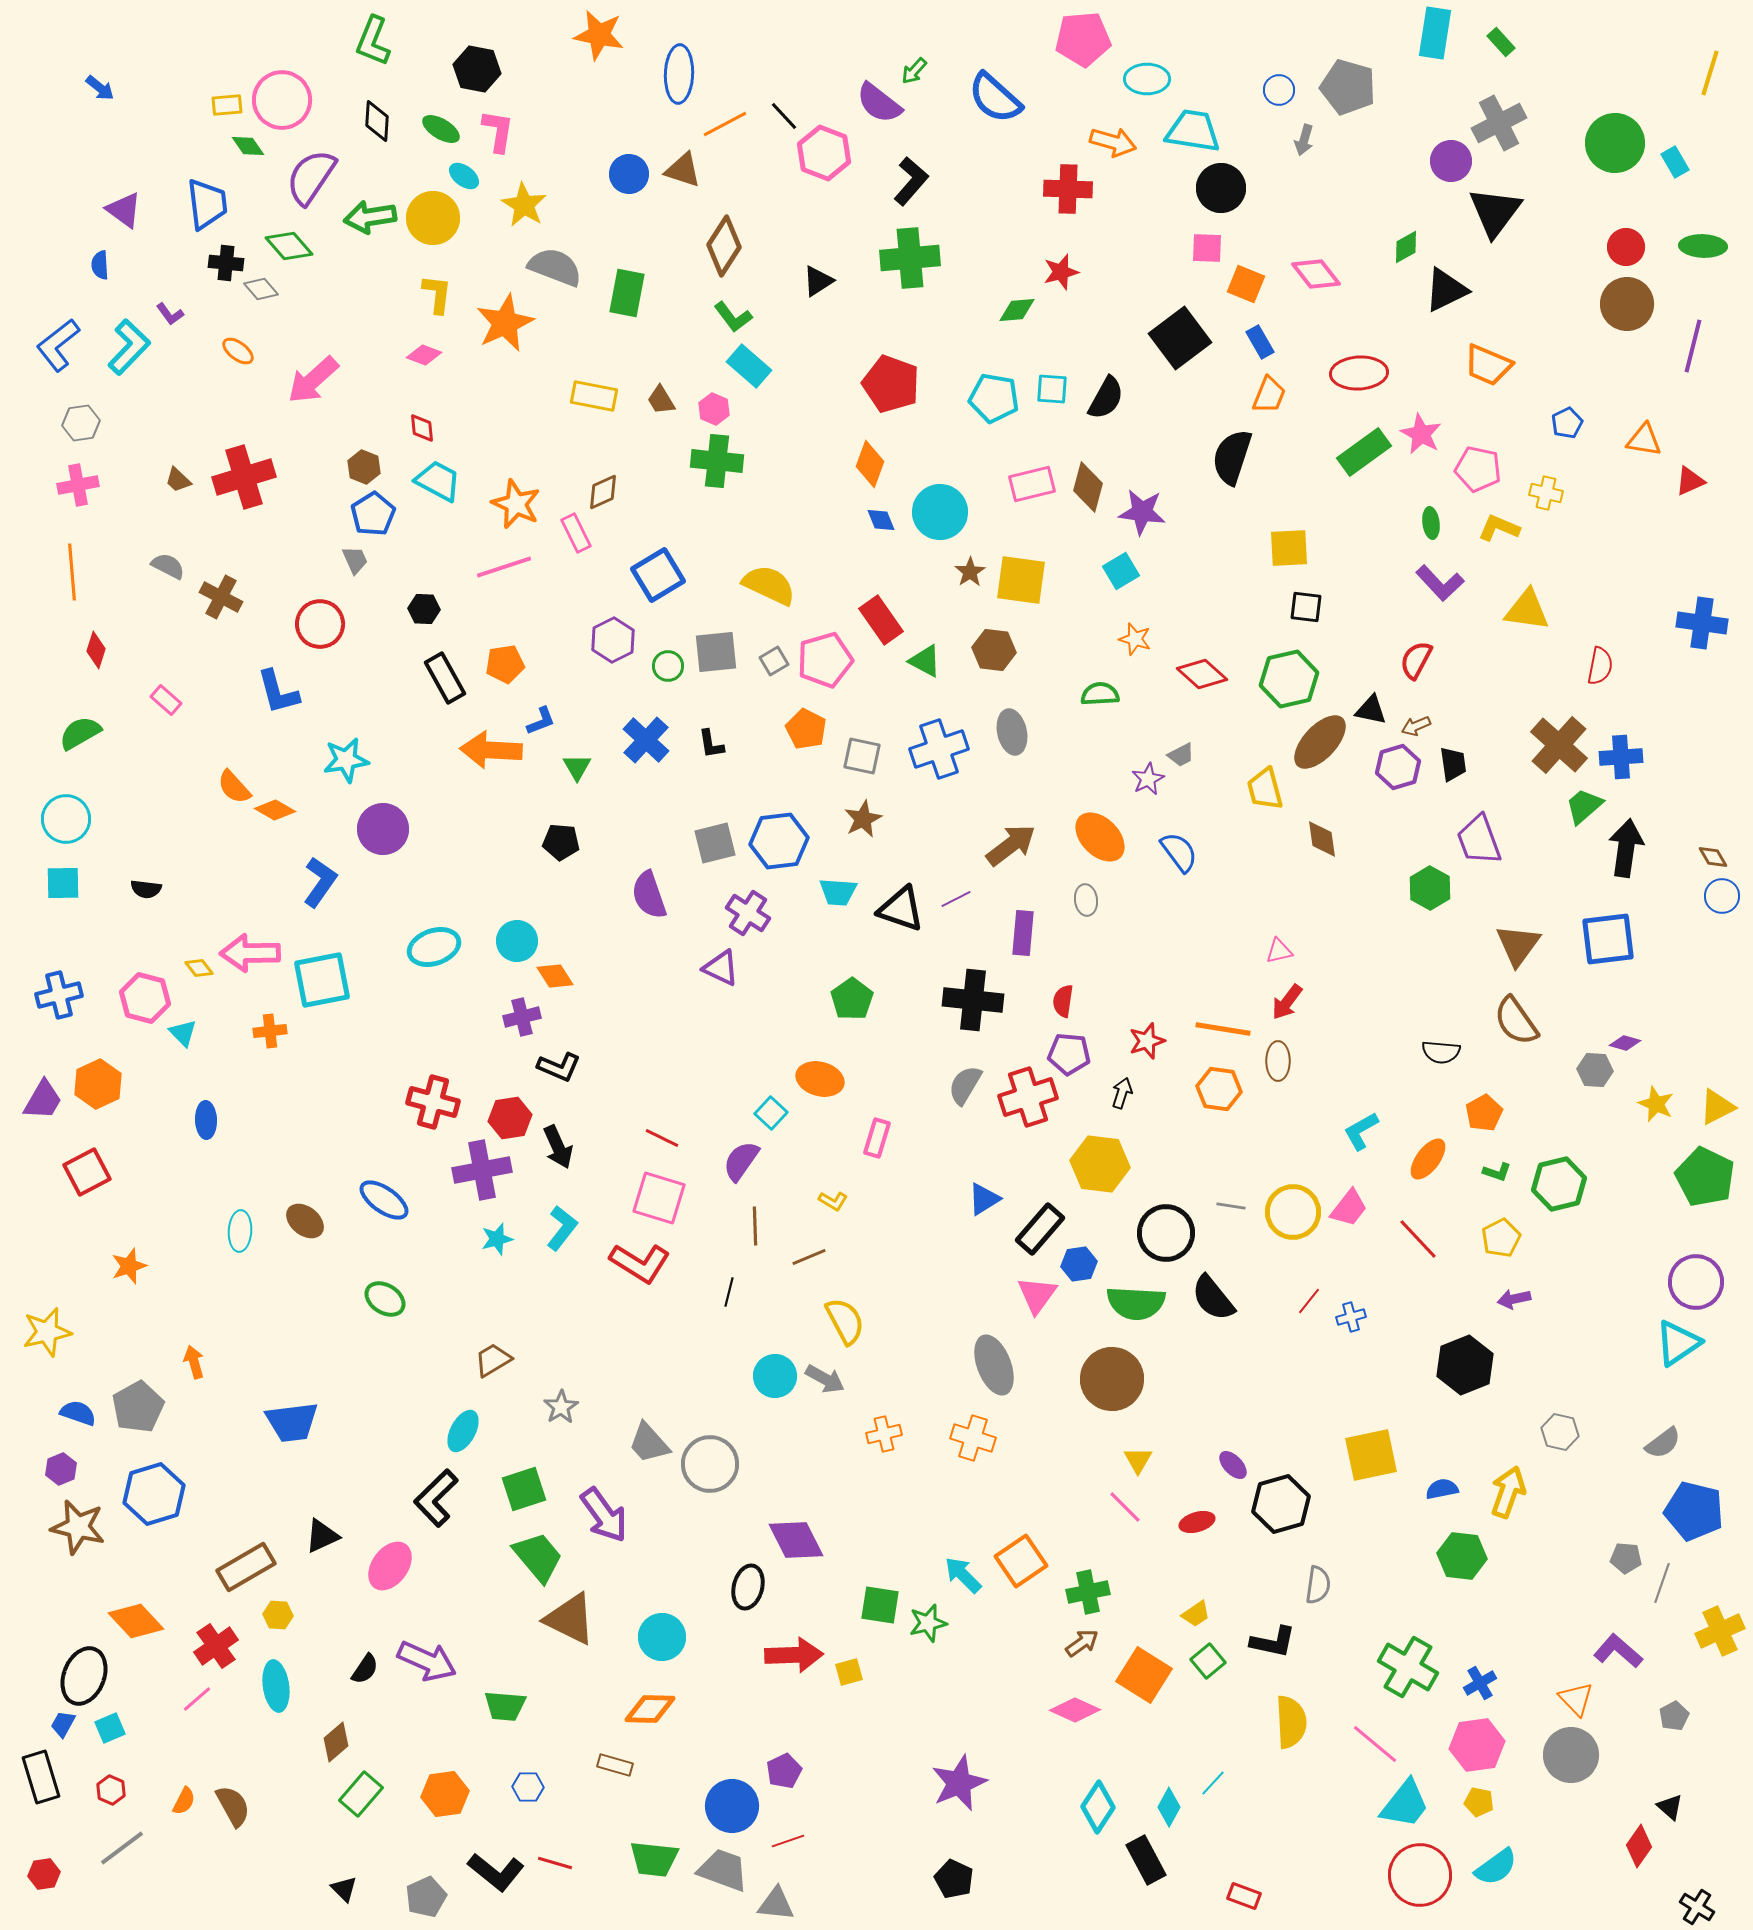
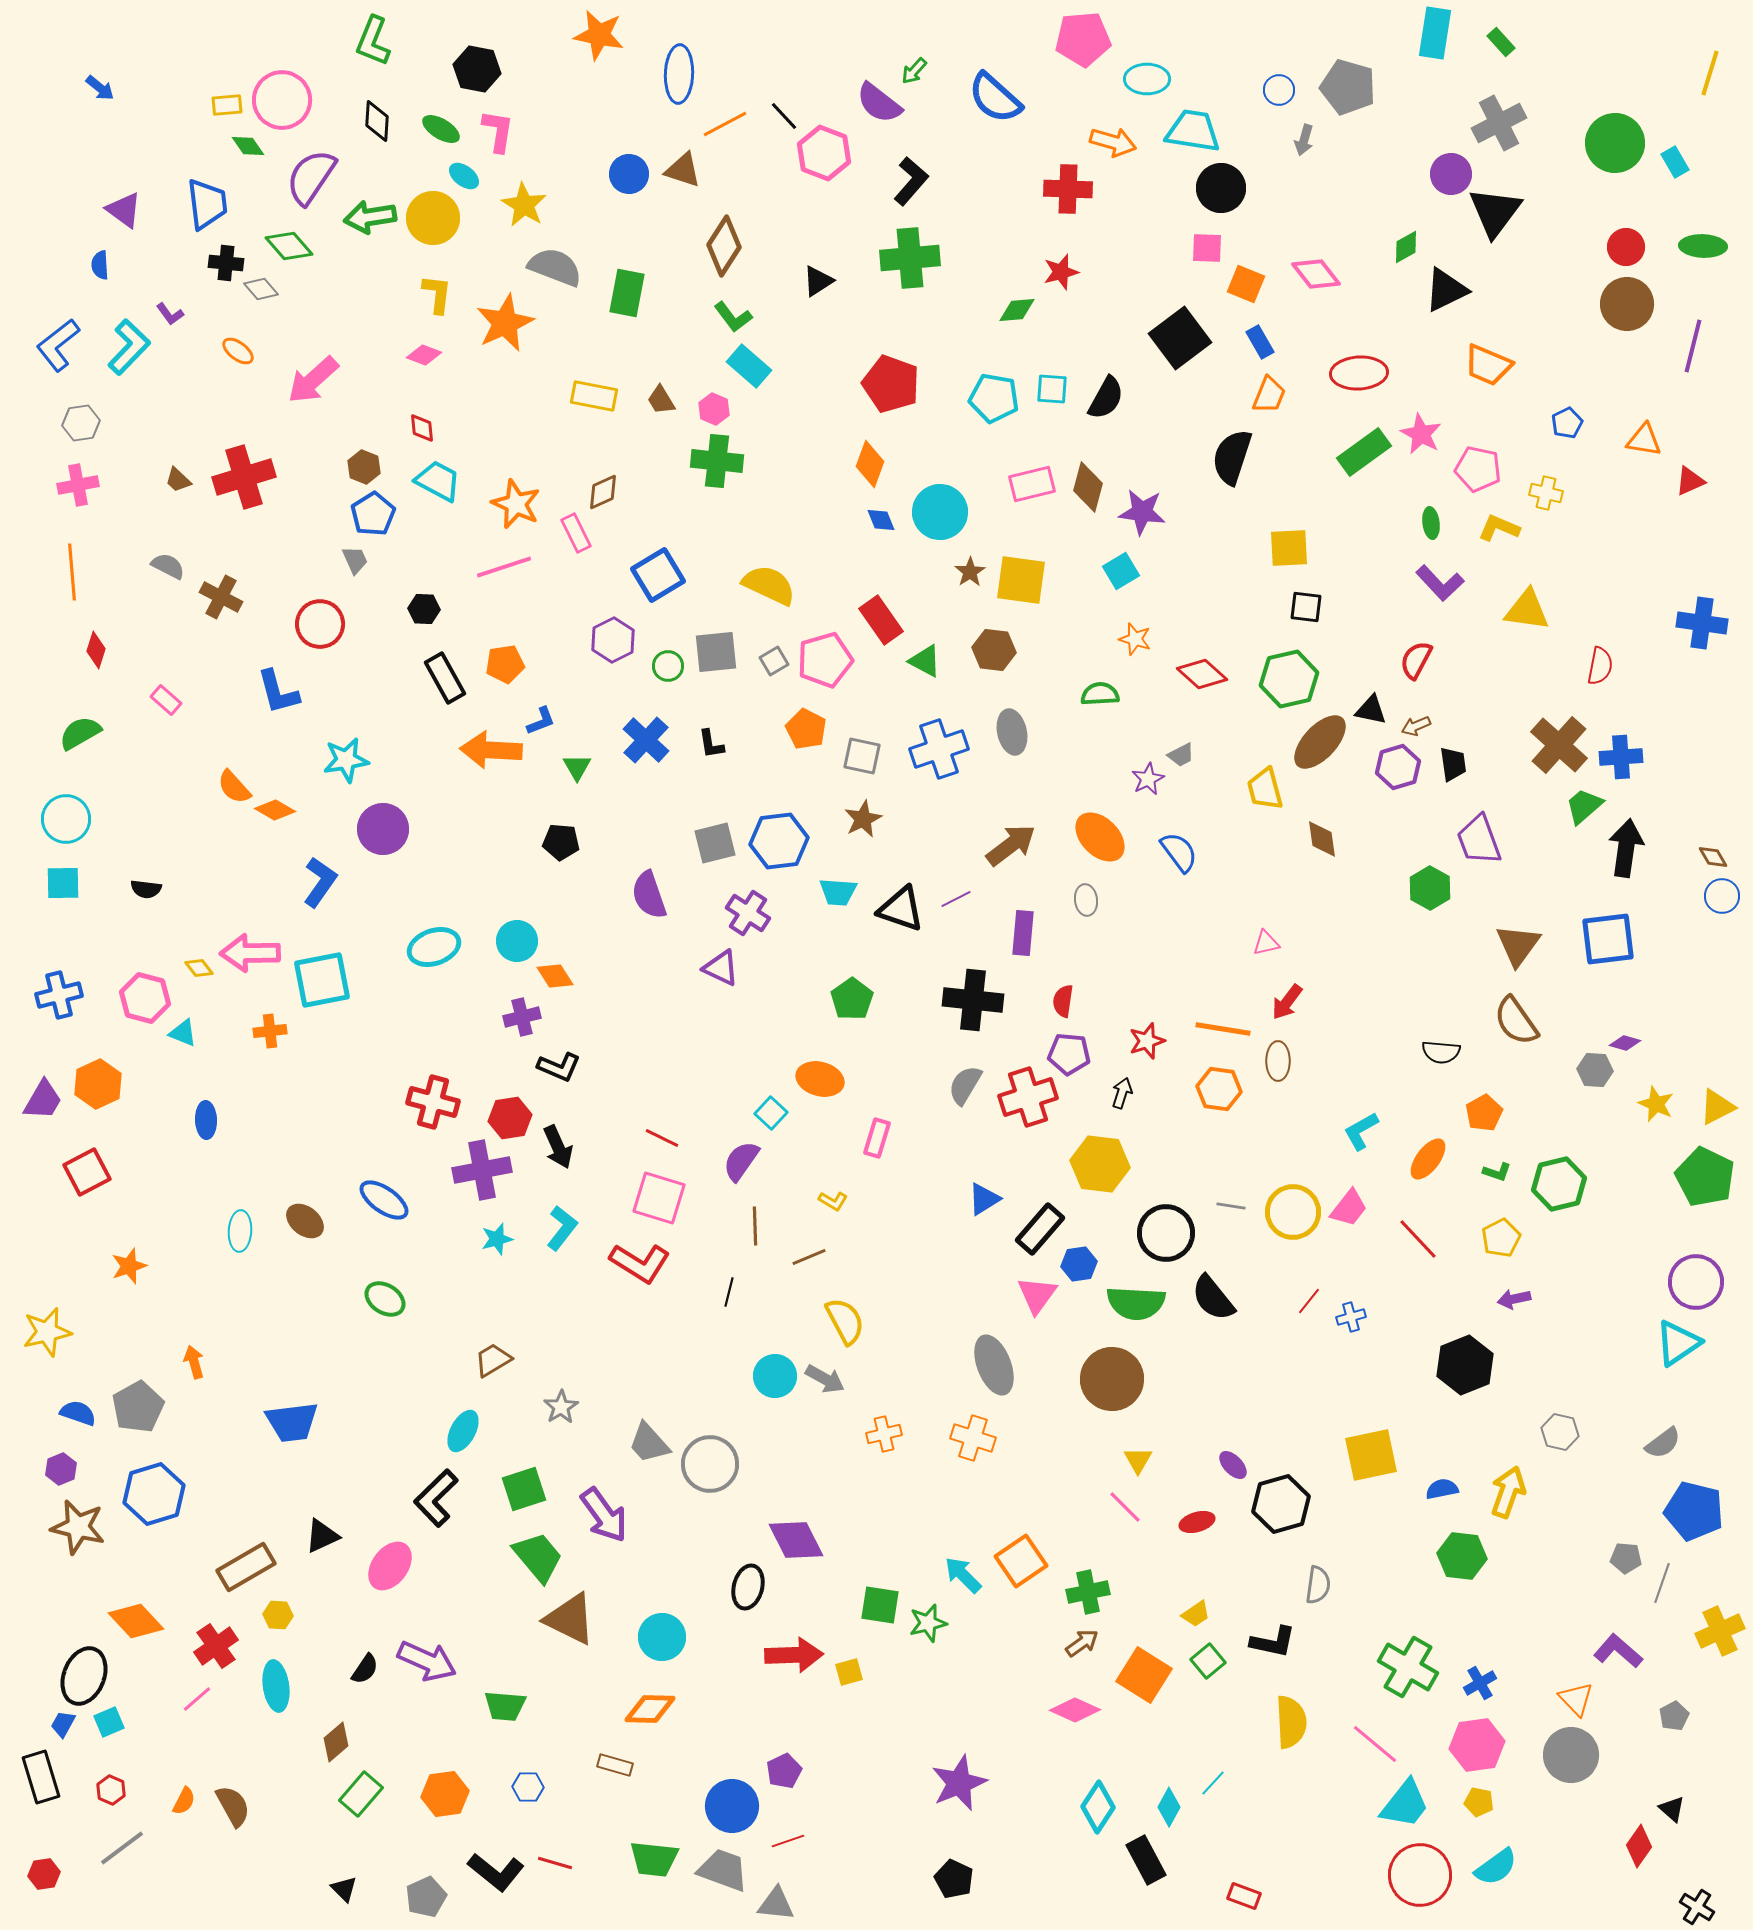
purple circle at (1451, 161): moved 13 px down
pink triangle at (1279, 951): moved 13 px left, 8 px up
cyan triangle at (183, 1033): rotated 24 degrees counterclockwise
cyan square at (110, 1728): moved 1 px left, 6 px up
black triangle at (1670, 1807): moved 2 px right, 2 px down
